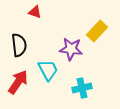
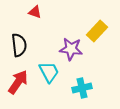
cyan trapezoid: moved 1 px right, 2 px down
